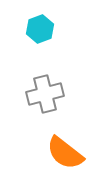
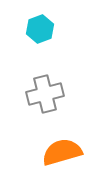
orange semicircle: moved 3 px left, 1 px up; rotated 126 degrees clockwise
